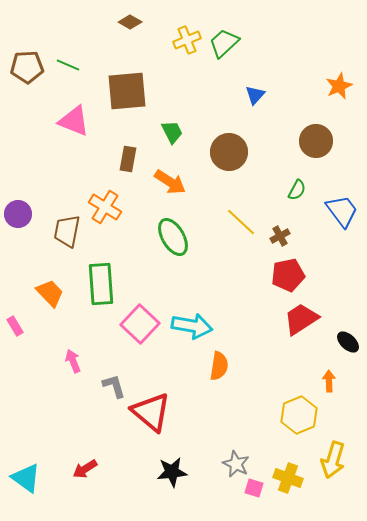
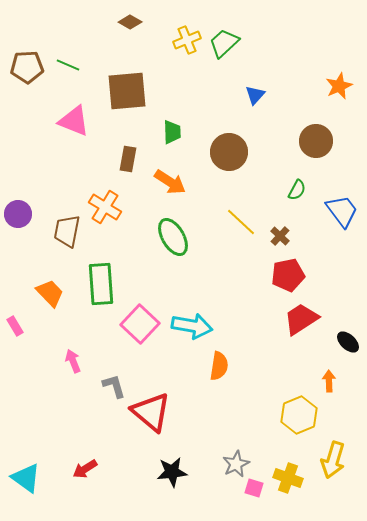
green trapezoid at (172, 132): rotated 25 degrees clockwise
brown cross at (280, 236): rotated 18 degrees counterclockwise
gray star at (236, 464): rotated 20 degrees clockwise
